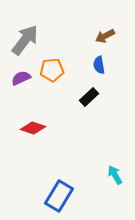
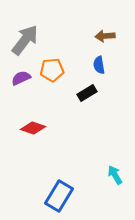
brown arrow: rotated 24 degrees clockwise
black rectangle: moved 2 px left, 4 px up; rotated 12 degrees clockwise
